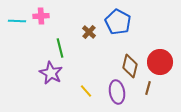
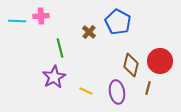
red circle: moved 1 px up
brown diamond: moved 1 px right, 1 px up
purple star: moved 3 px right, 4 px down; rotated 15 degrees clockwise
yellow line: rotated 24 degrees counterclockwise
